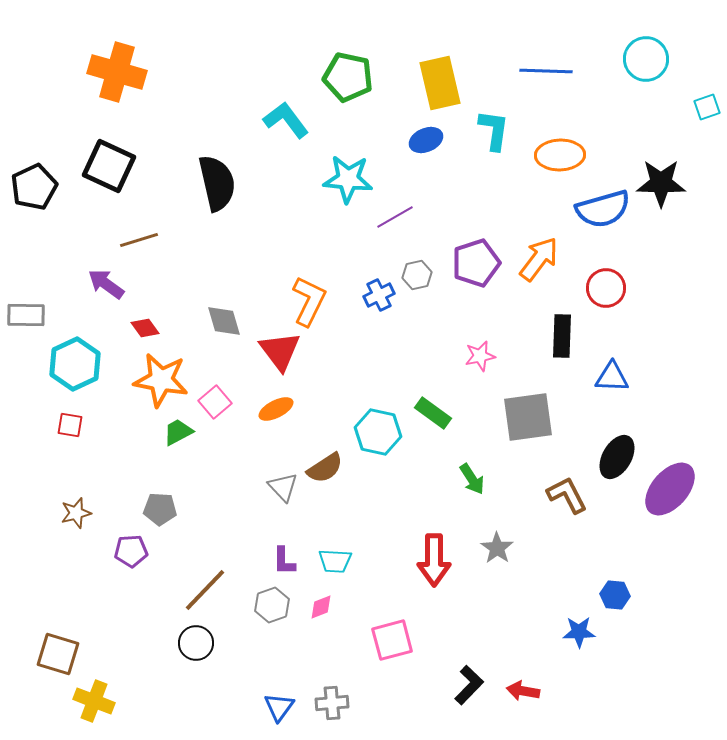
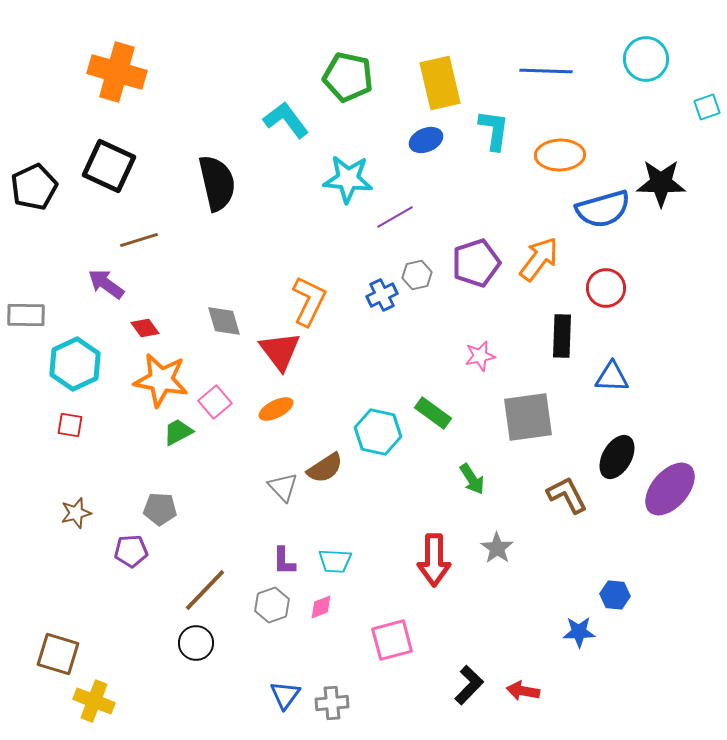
blue cross at (379, 295): moved 3 px right
blue triangle at (279, 707): moved 6 px right, 12 px up
